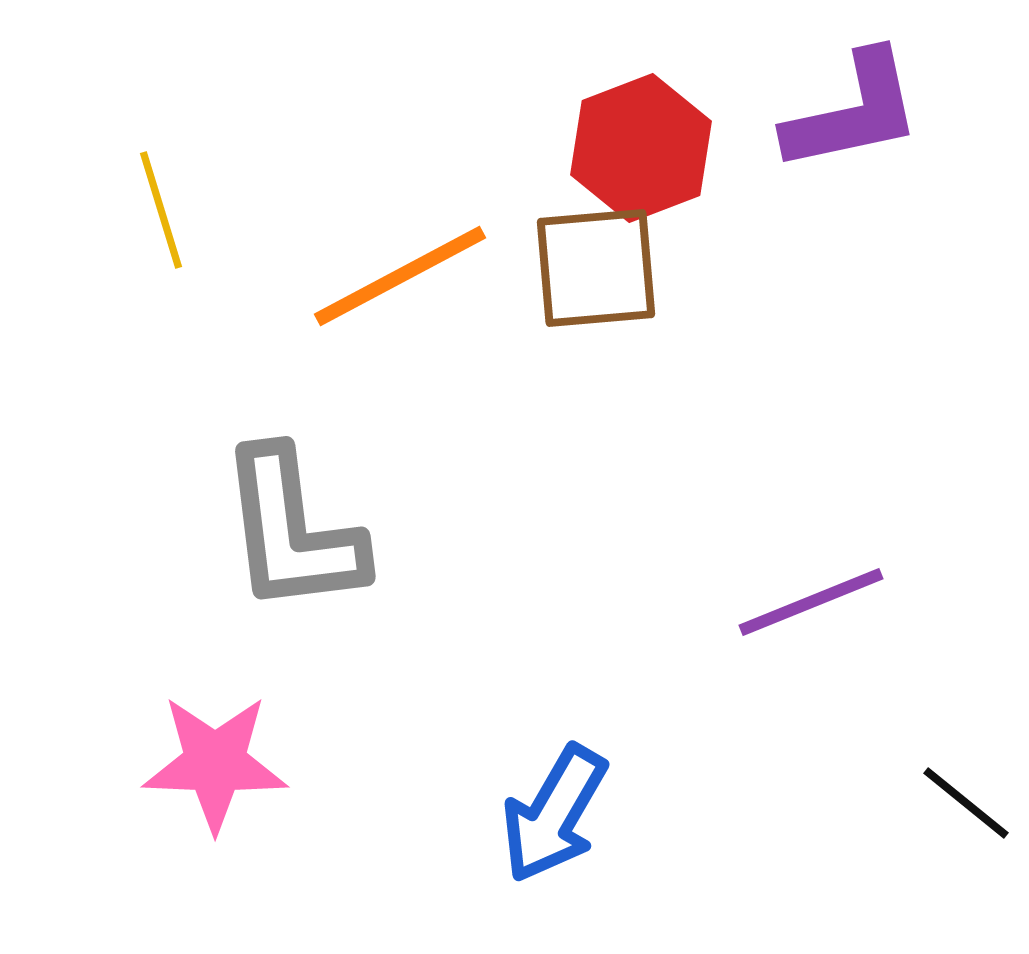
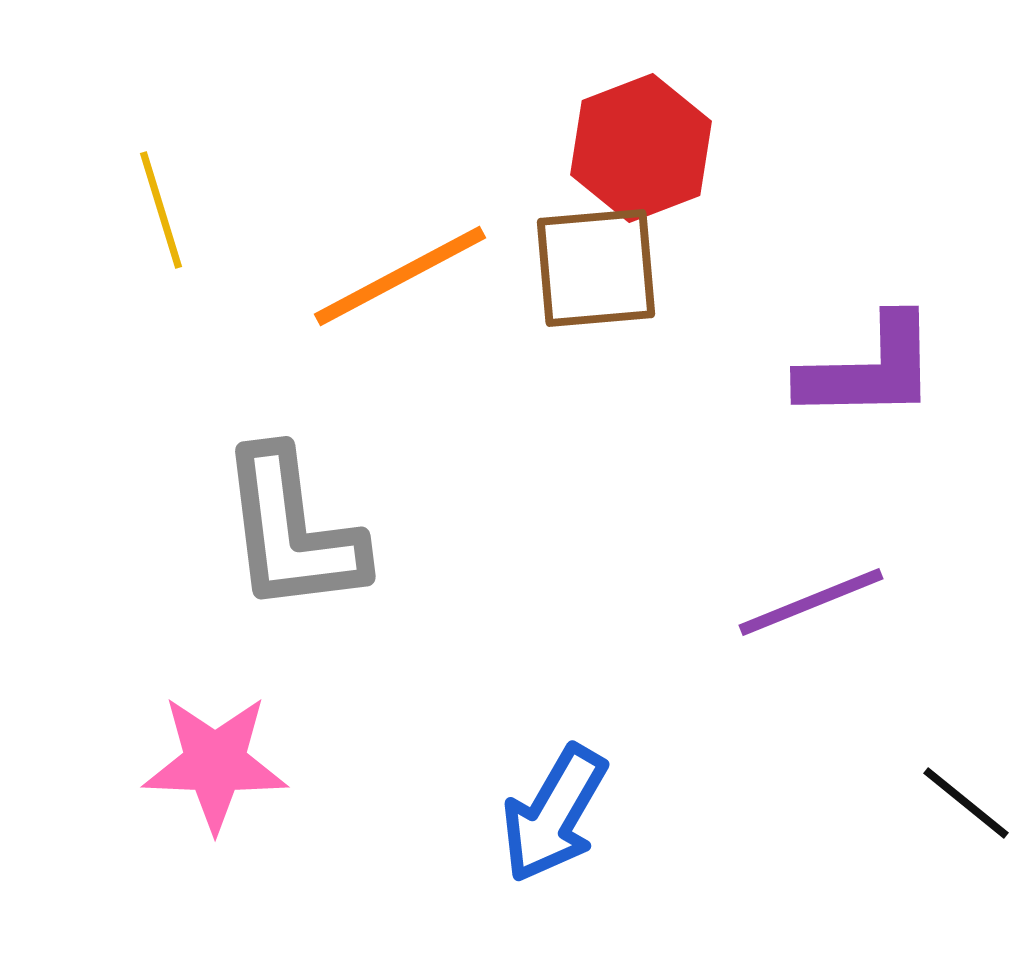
purple L-shape: moved 16 px right, 257 px down; rotated 11 degrees clockwise
